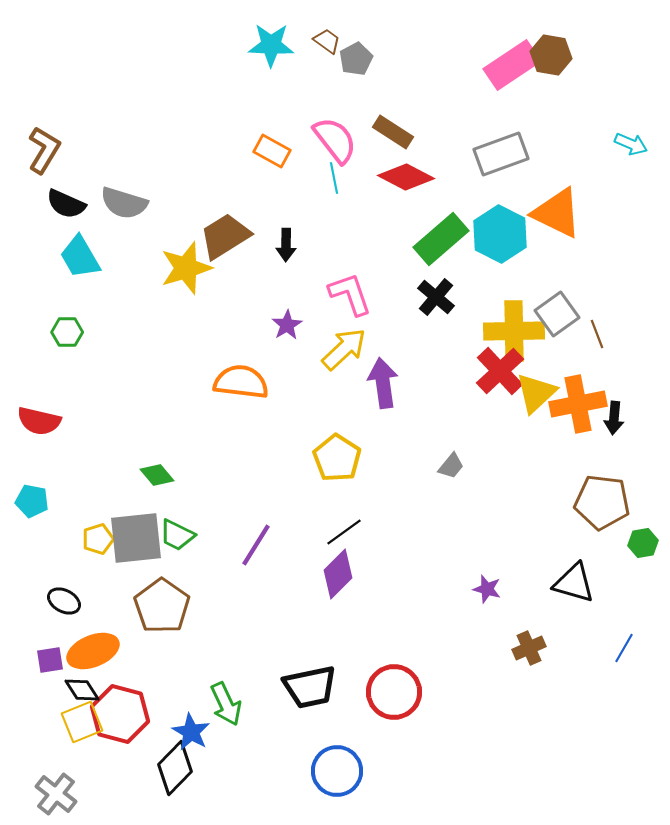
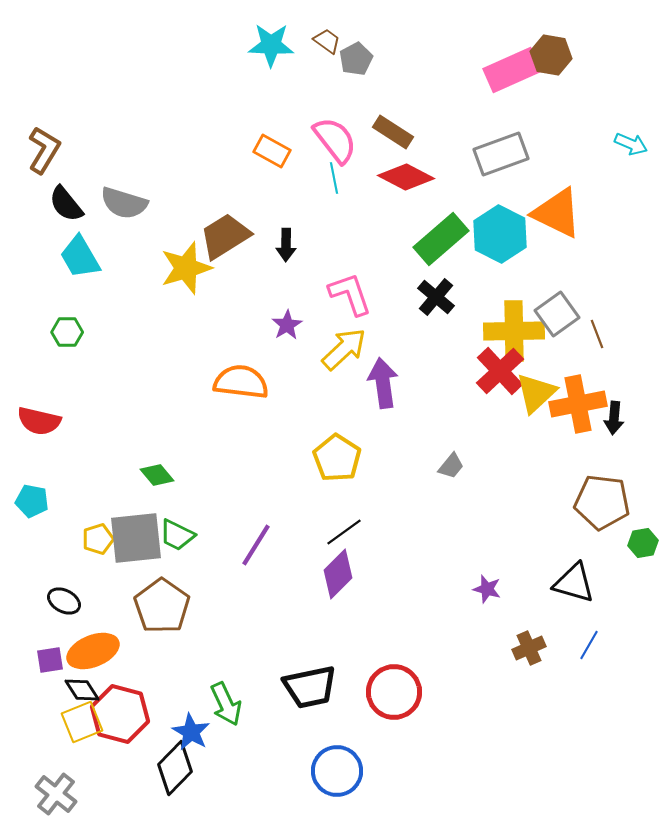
pink rectangle at (512, 65): moved 5 px down; rotated 10 degrees clockwise
black semicircle at (66, 204): rotated 27 degrees clockwise
blue line at (624, 648): moved 35 px left, 3 px up
